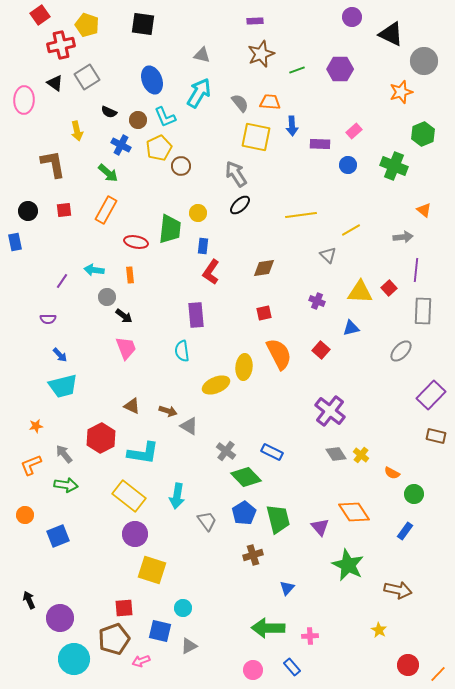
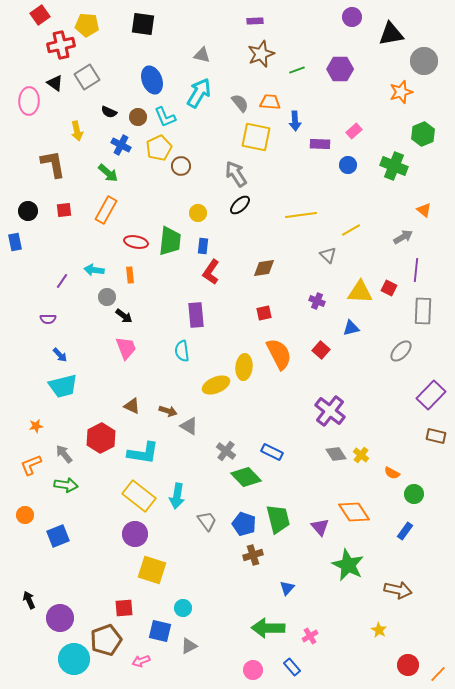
yellow pentagon at (87, 25): rotated 15 degrees counterclockwise
black triangle at (391, 34): rotated 36 degrees counterclockwise
pink ellipse at (24, 100): moved 5 px right, 1 px down
brown circle at (138, 120): moved 3 px up
blue arrow at (292, 126): moved 3 px right, 5 px up
green trapezoid at (170, 229): moved 12 px down
gray arrow at (403, 237): rotated 24 degrees counterclockwise
red square at (389, 288): rotated 21 degrees counterclockwise
yellow rectangle at (129, 496): moved 10 px right
blue pentagon at (244, 513): moved 11 px down; rotated 20 degrees counterclockwise
pink cross at (310, 636): rotated 28 degrees counterclockwise
brown pentagon at (114, 639): moved 8 px left, 1 px down
